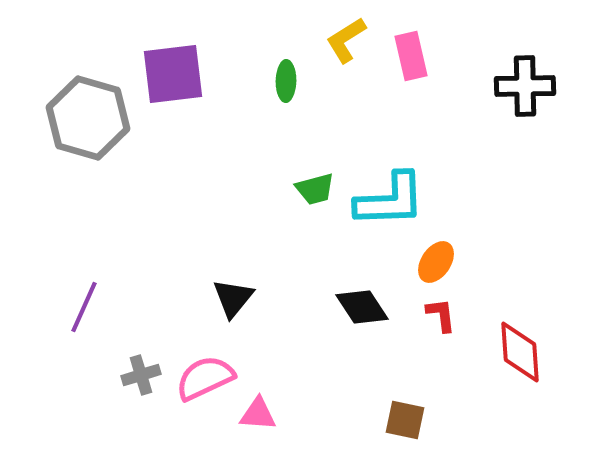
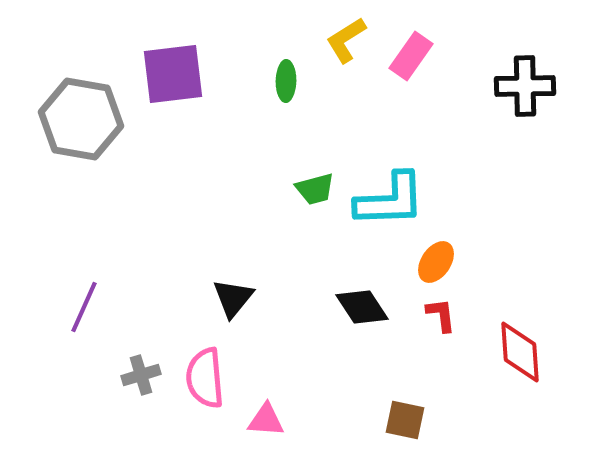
pink rectangle: rotated 48 degrees clockwise
gray hexagon: moved 7 px left, 1 px down; rotated 6 degrees counterclockwise
pink semicircle: rotated 70 degrees counterclockwise
pink triangle: moved 8 px right, 6 px down
